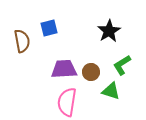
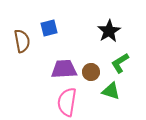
green L-shape: moved 2 px left, 2 px up
